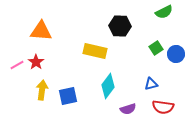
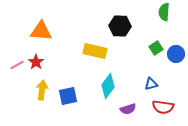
green semicircle: rotated 120 degrees clockwise
